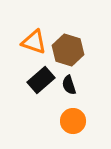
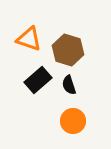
orange triangle: moved 5 px left, 3 px up
black rectangle: moved 3 px left
